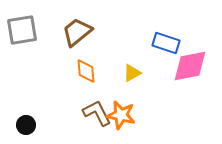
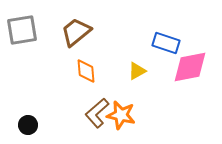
brown trapezoid: moved 1 px left
pink diamond: moved 1 px down
yellow triangle: moved 5 px right, 2 px up
brown L-shape: rotated 104 degrees counterclockwise
black circle: moved 2 px right
